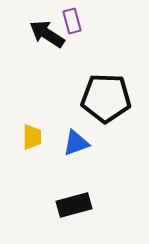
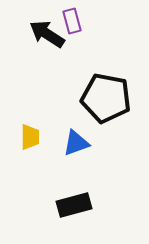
black pentagon: rotated 9 degrees clockwise
yellow trapezoid: moved 2 px left
